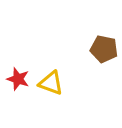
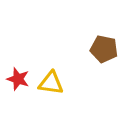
yellow triangle: rotated 12 degrees counterclockwise
